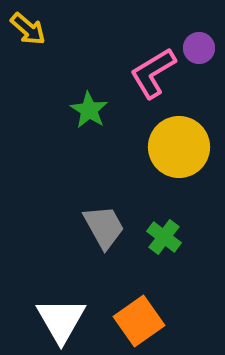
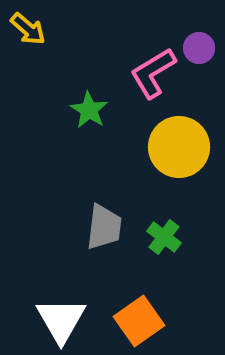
gray trapezoid: rotated 36 degrees clockwise
